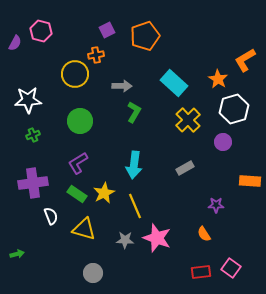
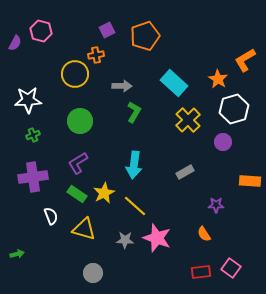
gray rectangle: moved 4 px down
purple cross: moved 6 px up
yellow line: rotated 25 degrees counterclockwise
